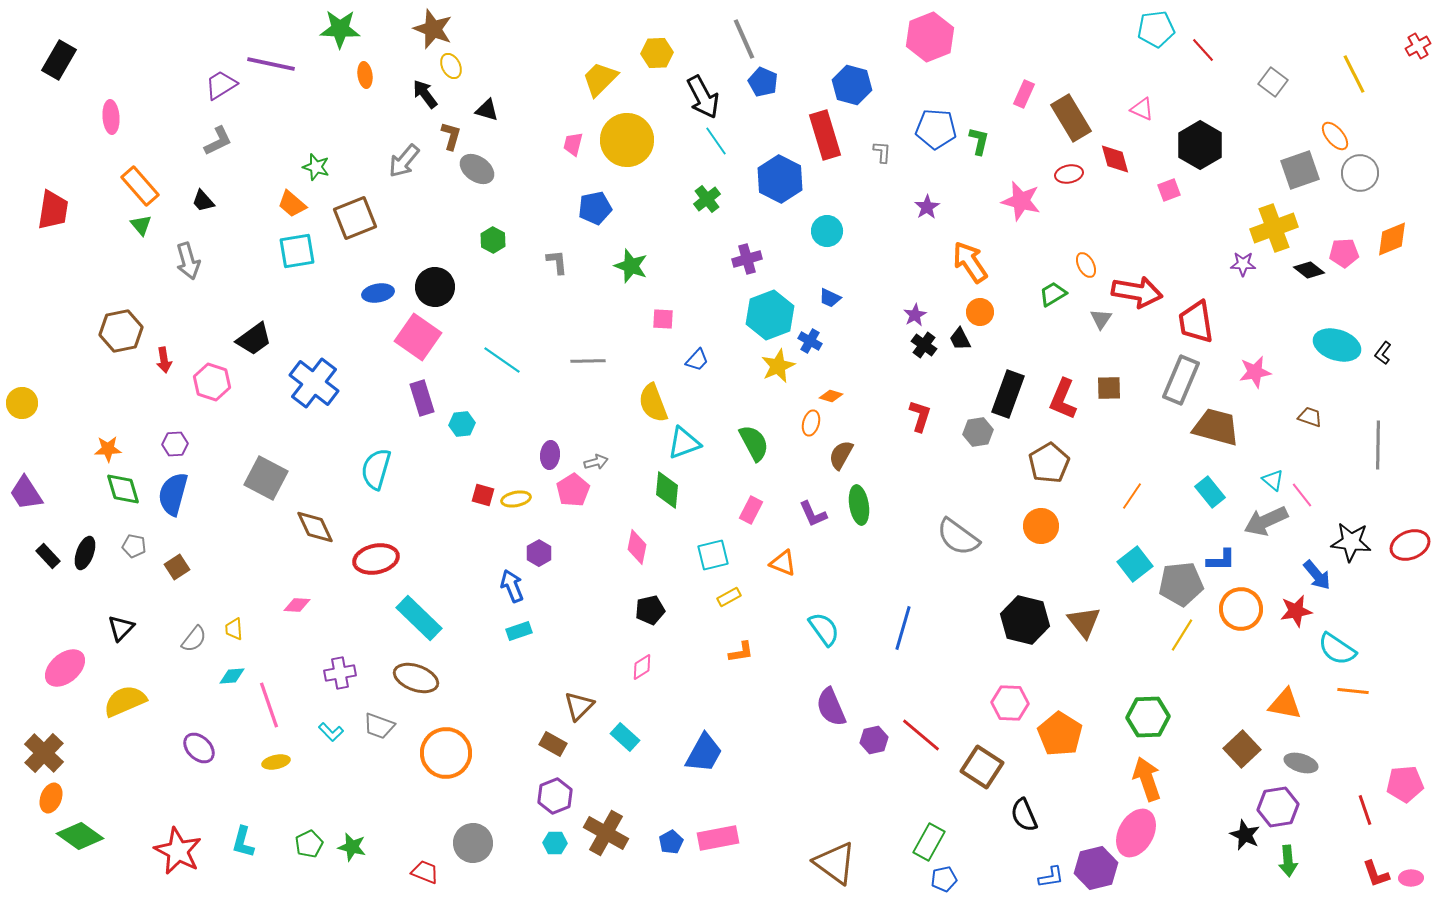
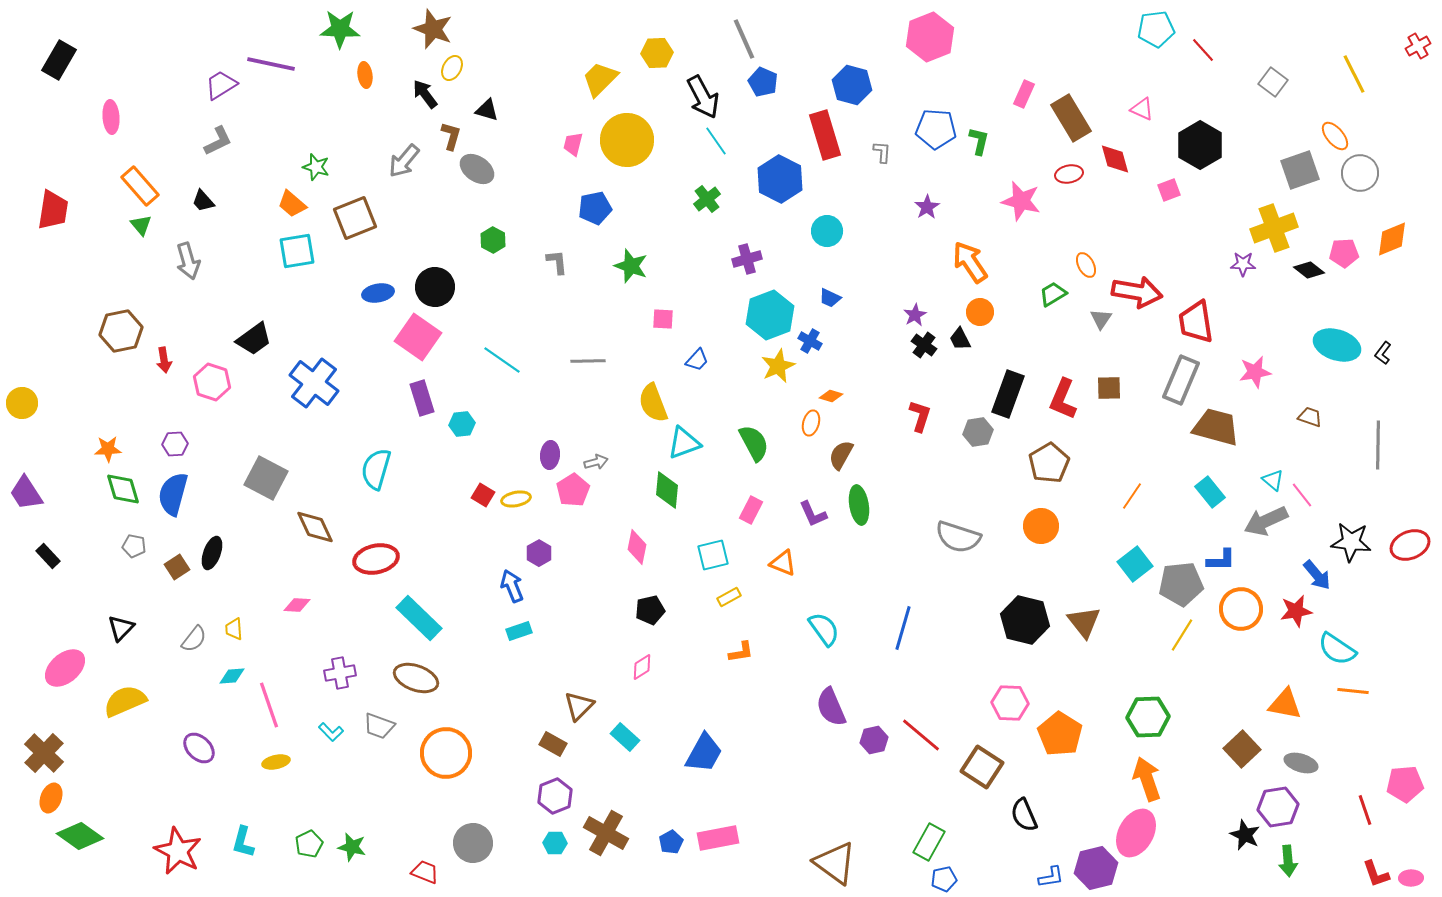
yellow ellipse at (451, 66): moved 1 px right, 2 px down; rotated 55 degrees clockwise
red square at (483, 495): rotated 15 degrees clockwise
gray semicircle at (958, 537): rotated 18 degrees counterclockwise
black ellipse at (85, 553): moved 127 px right
